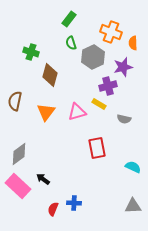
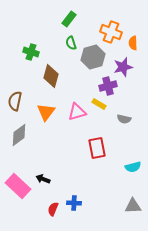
gray hexagon: rotated 10 degrees clockwise
brown diamond: moved 1 px right, 1 px down
gray diamond: moved 19 px up
cyan semicircle: rotated 140 degrees clockwise
black arrow: rotated 16 degrees counterclockwise
